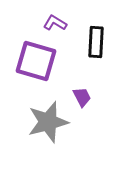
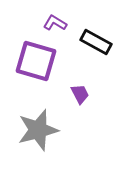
black rectangle: rotated 64 degrees counterclockwise
purple trapezoid: moved 2 px left, 3 px up
gray star: moved 10 px left, 8 px down
